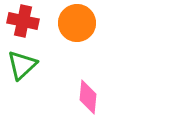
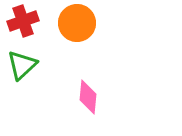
red cross: rotated 32 degrees counterclockwise
